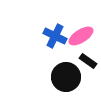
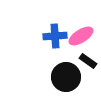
blue cross: rotated 30 degrees counterclockwise
